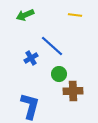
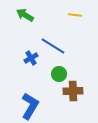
green arrow: rotated 54 degrees clockwise
blue line: moved 1 px right; rotated 10 degrees counterclockwise
blue L-shape: rotated 16 degrees clockwise
